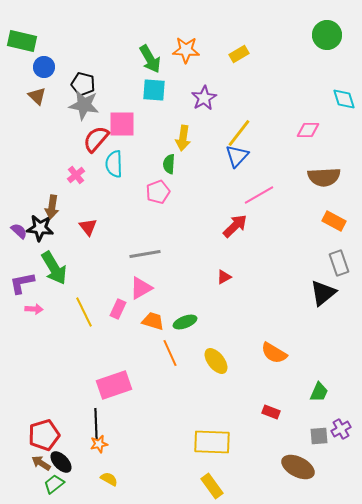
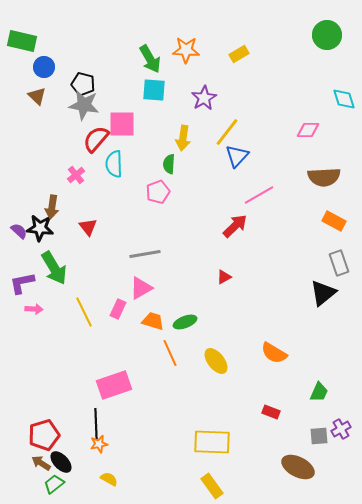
yellow line at (239, 133): moved 12 px left, 1 px up
